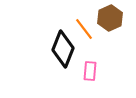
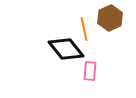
orange line: rotated 25 degrees clockwise
black diamond: moved 3 px right; rotated 60 degrees counterclockwise
